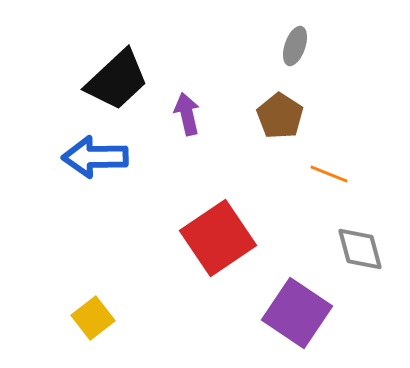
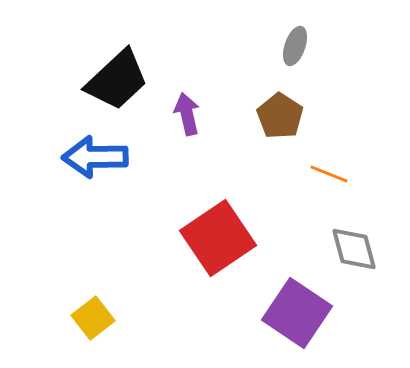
gray diamond: moved 6 px left
